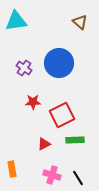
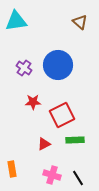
blue circle: moved 1 px left, 2 px down
